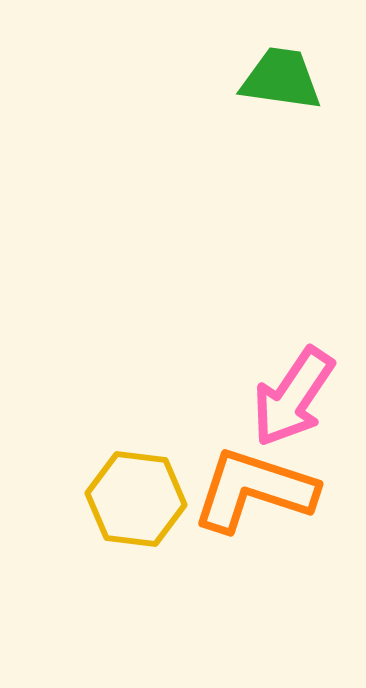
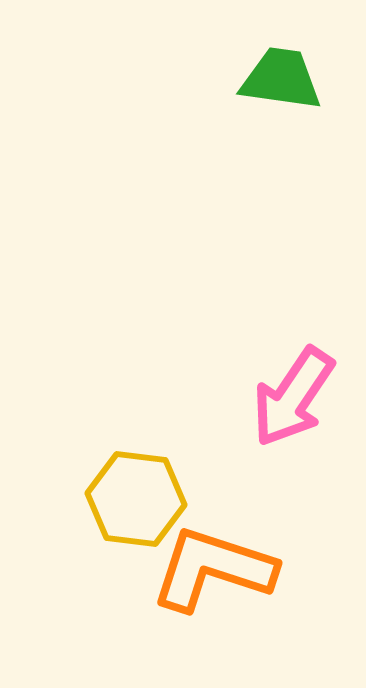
orange L-shape: moved 41 px left, 79 px down
